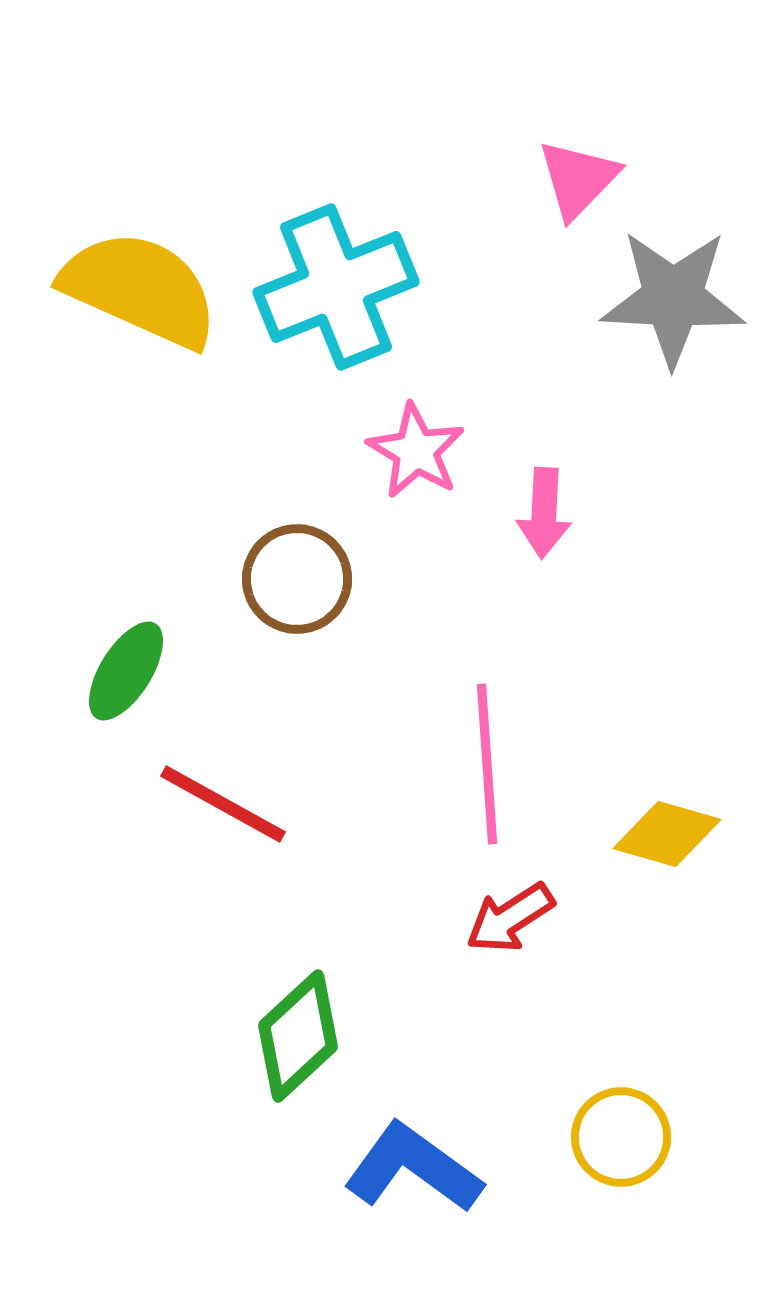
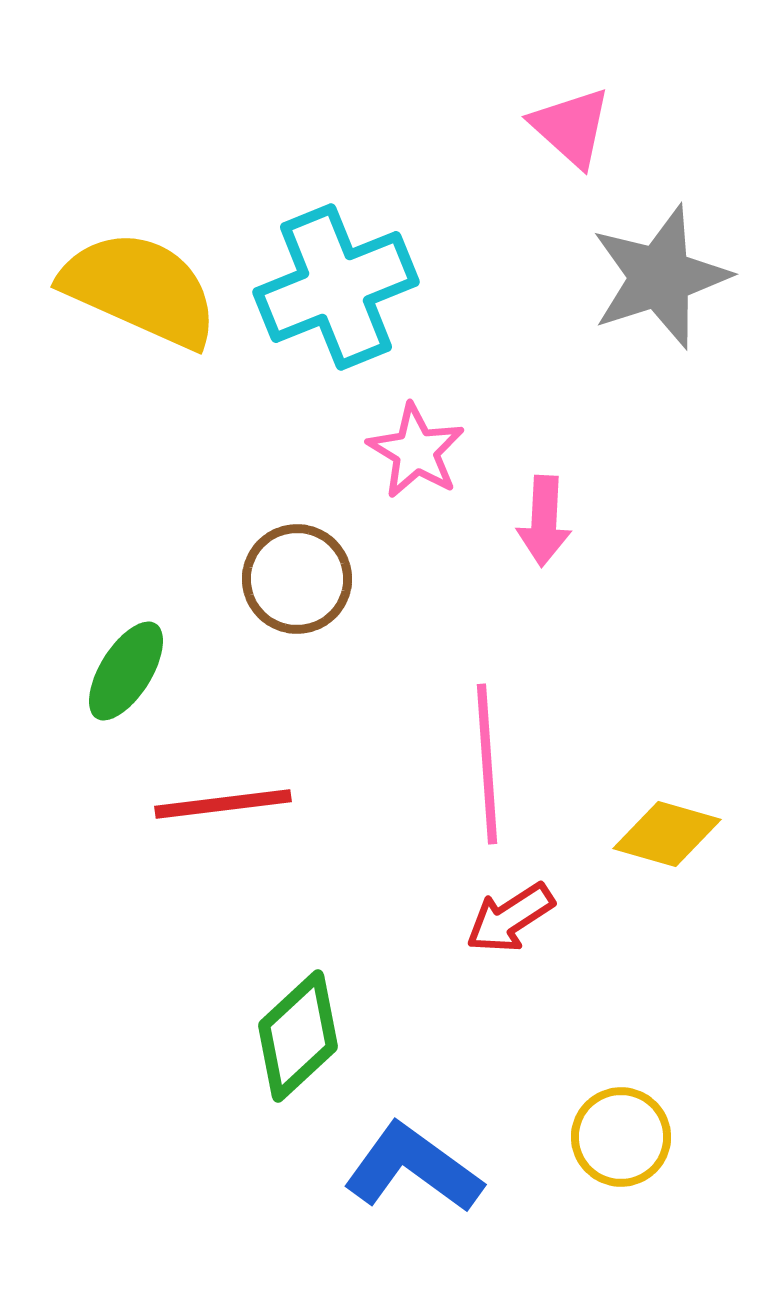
pink triangle: moved 7 px left, 52 px up; rotated 32 degrees counterclockwise
gray star: moved 13 px left, 21 px up; rotated 21 degrees counterclockwise
pink arrow: moved 8 px down
red line: rotated 36 degrees counterclockwise
